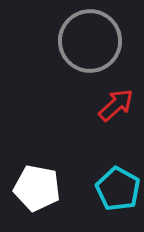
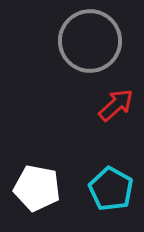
cyan pentagon: moved 7 px left
